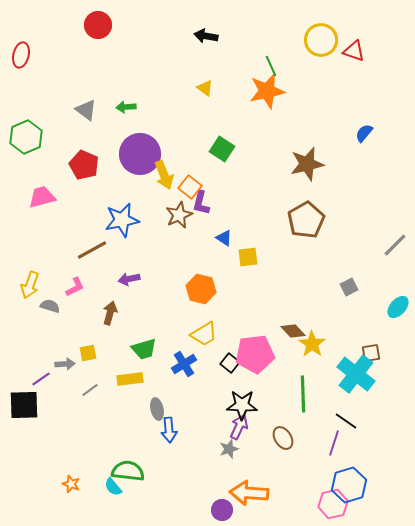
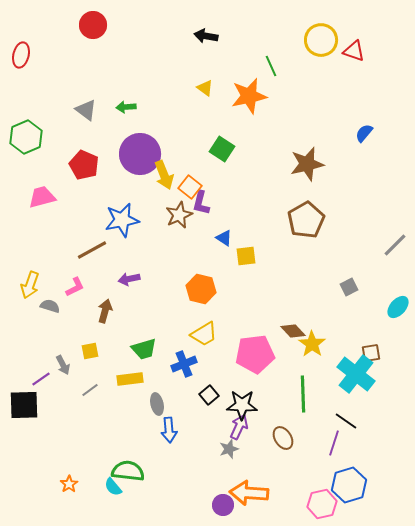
red circle at (98, 25): moved 5 px left
orange star at (267, 91): moved 18 px left, 5 px down
yellow square at (248, 257): moved 2 px left, 1 px up
brown arrow at (110, 313): moved 5 px left, 2 px up
yellow square at (88, 353): moved 2 px right, 2 px up
black square at (230, 363): moved 21 px left, 32 px down; rotated 12 degrees clockwise
gray arrow at (65, 364): moved 2 px left, 1 px down; rotated 66 degrees clockwise
blue cross at (184, 364): rotated 10 degrees clockwise
gray ellipse at (157, 409): moved 5 px up
orange star at (71, 484): moved 2 px left; rotated 18 degrees clockwise
pink hexagon at (333, 504): moved 11 px left
purple circle at (222, 510): moved 1 px right, 5 px up
